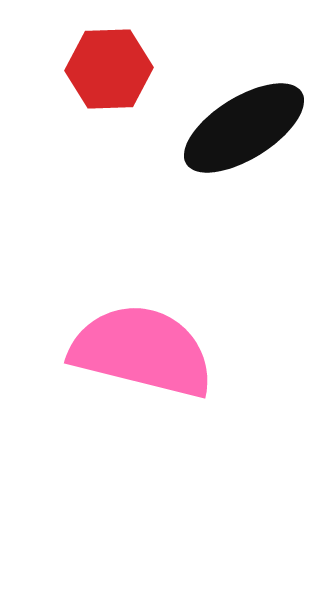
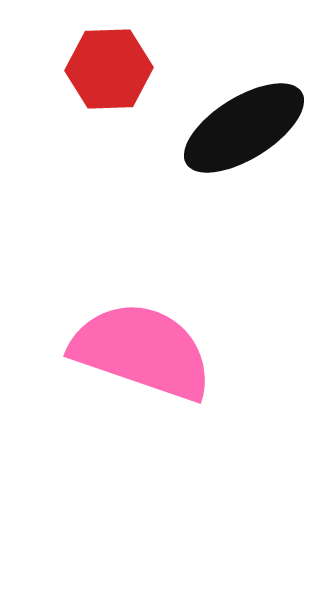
pink semicircle: rotated 5 degrees clockwise
